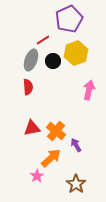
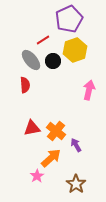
yellow hexagon: moved 1 px left, 3 px up
gray ellipse: rotated 60 degrees counterclockwise
red semicircle: moved 3 px left, 2 px up
